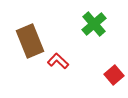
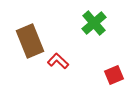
green cross: moved 1 px up
red square: rotated 18 degrees clockwise
